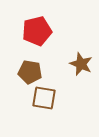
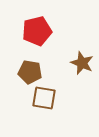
brown star: moved 1 px right, 1 px up
